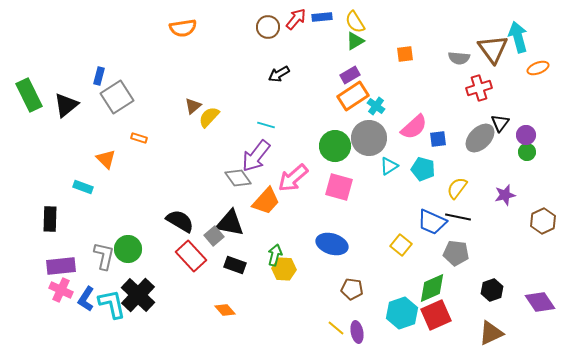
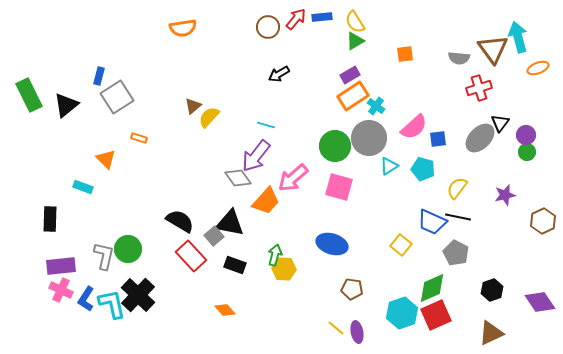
gray pentagon at (456, 253): rotated 20 degrees clockwise
